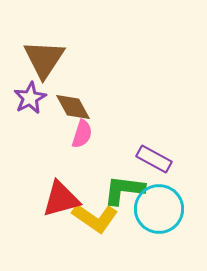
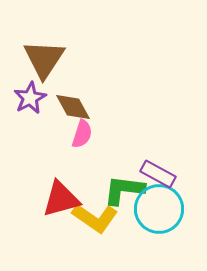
purple rectangle: moved 4 px right, 15 px down
